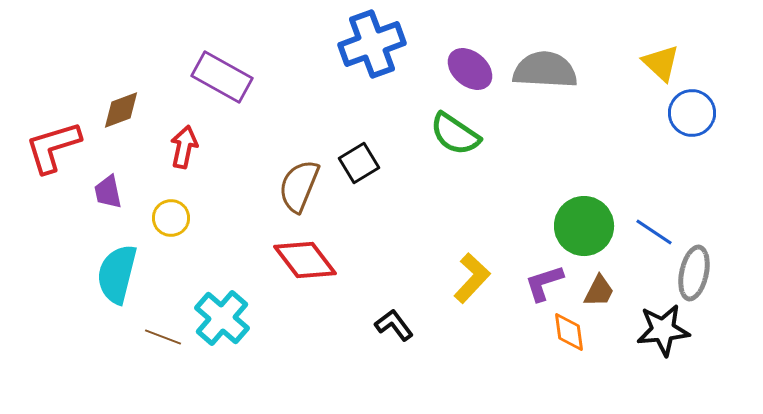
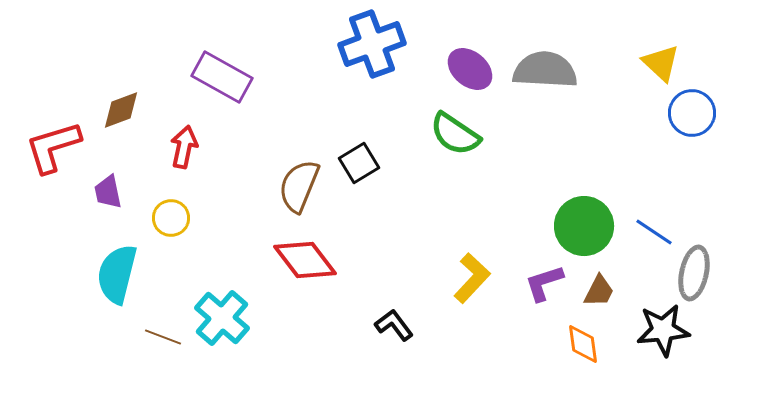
orange diamond: moved 14 px right, 12 px down
